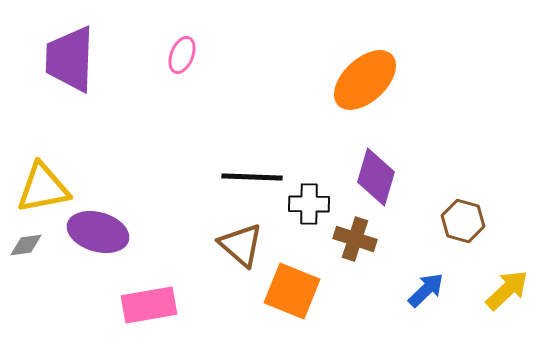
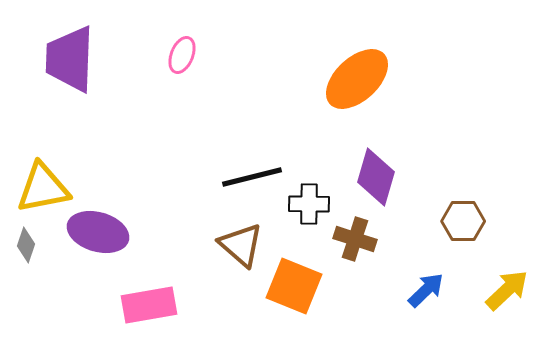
orange ellipse: moved 8 px left, 1 px up
black line: rotated 16 degrees counterclockwise
brown hexagon: rotated 15 degrees counterclockwise
gray diamond: rotated 64 degrees counterclockwise
orange square: moved 2 px right, 5 px up
